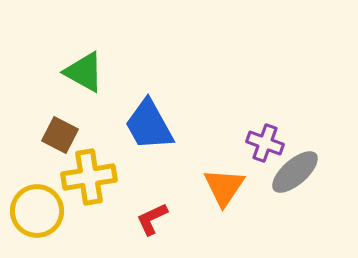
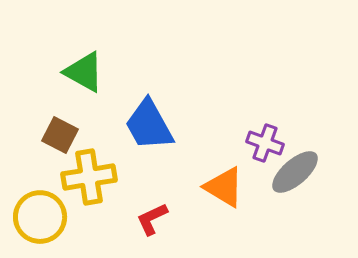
orange triangle: rotated 33 degrees counterclockwise
yellow circle: moved 3 px right, 6 px down
